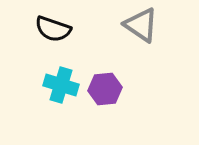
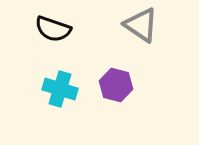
cyan cross: moved 1 px left, 4 px down
purple hexagon: moved 11 px right, 4 px up; rotated 20 degrees clockwise
